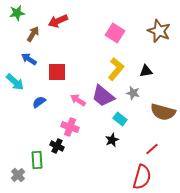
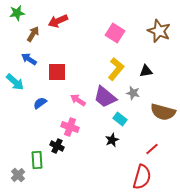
purple trapezoid: moved 2 px right, 1 px down
blue semicircle: moved 1 px right, 1 px down
